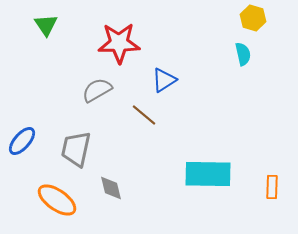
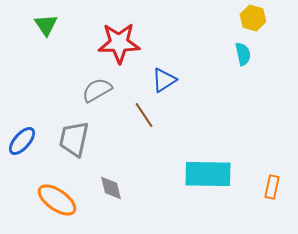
brown line: rotated 16 degrees clockwise
gray trapezoid: moved 2 px left, 10 px up
orange rectangle: rotated 10 degrees clockwise
